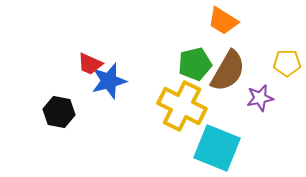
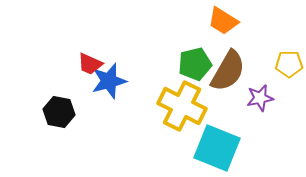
yellow pentagon: moved 2 px right, 1 px down
